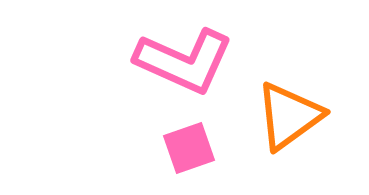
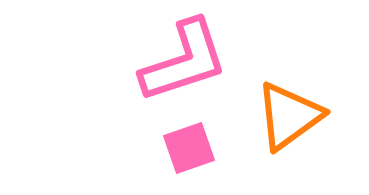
pink L-shape: rotated 42 degrees counterclockwise
